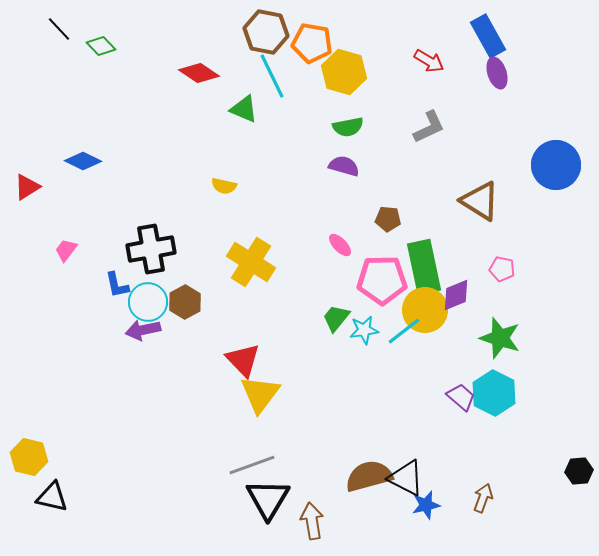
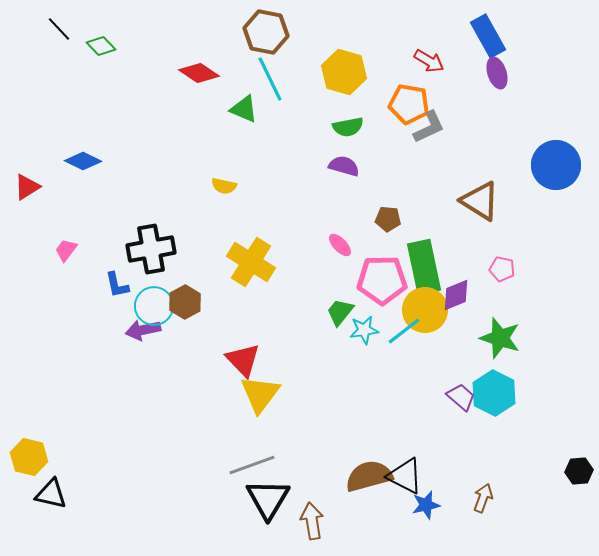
orange pentagon at (312, 43): moved 97 px right, 61 px down
cyan line at (272, 76): moved 2 px left, 3 px down
cyan circle at (148, 302): moved 6 px right, 4 px down
green trapezoid at (336, 318): moved 4 px right, 6 px up
black triangle at (406, 478): moved 1 px left, 2 px up
black triangle at (52, 497): moved 1 px left, 3 px up
